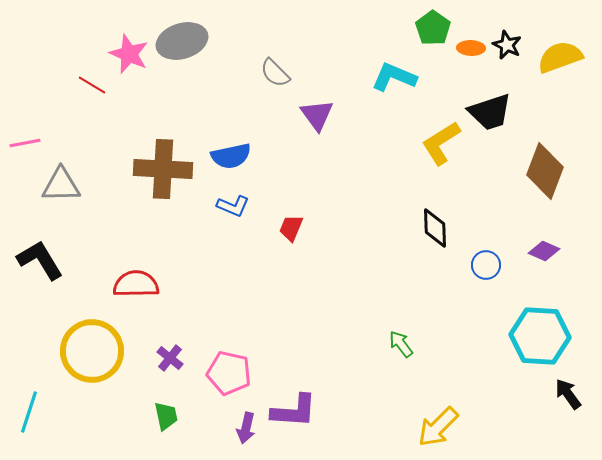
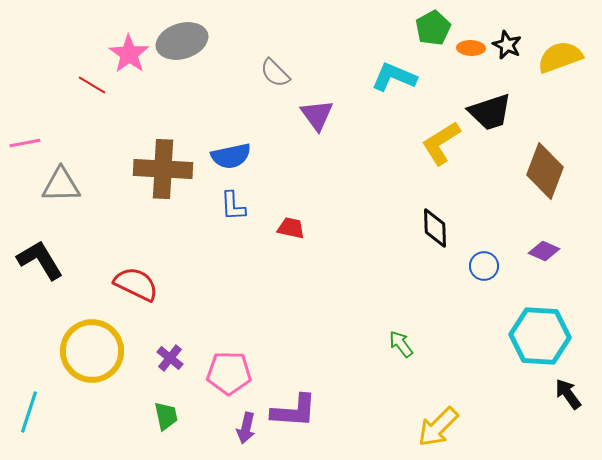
green pentagon: rotated 8 degrees clockwise
pink star: rotated 12 degrees clockwise
blue L-shape: rotated 64 degrees clockwise
red trapezoid: rotated 80 degrees clockwise
blue circle: moved 2 px left, 1 px down
red semicircle: rotated 27 degrees clockwise
pink pentagon: rotated 12 degrees counterclockwise
